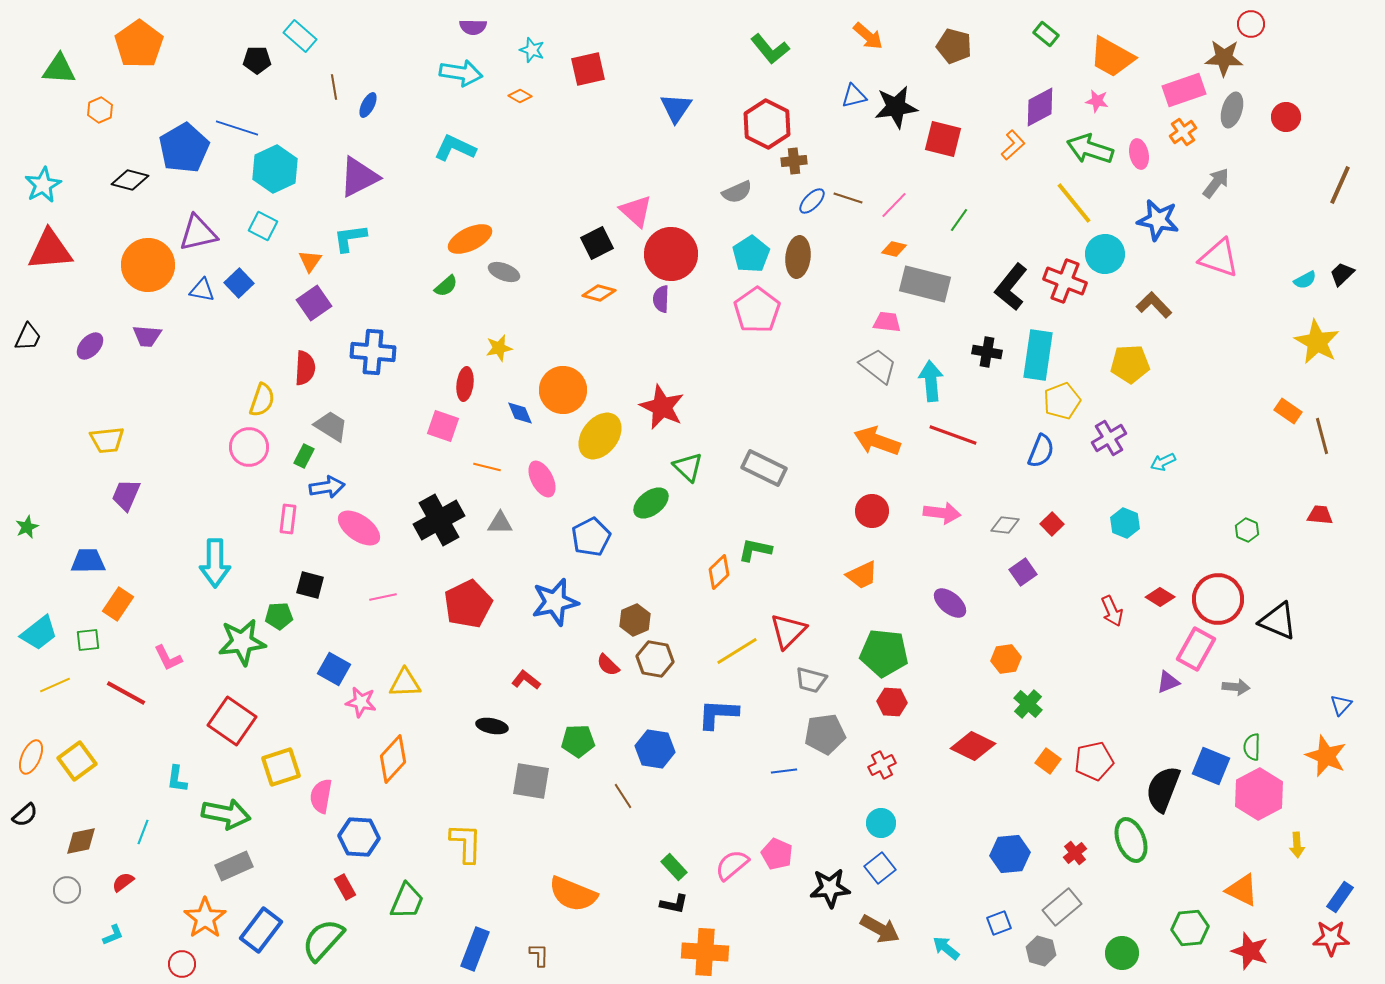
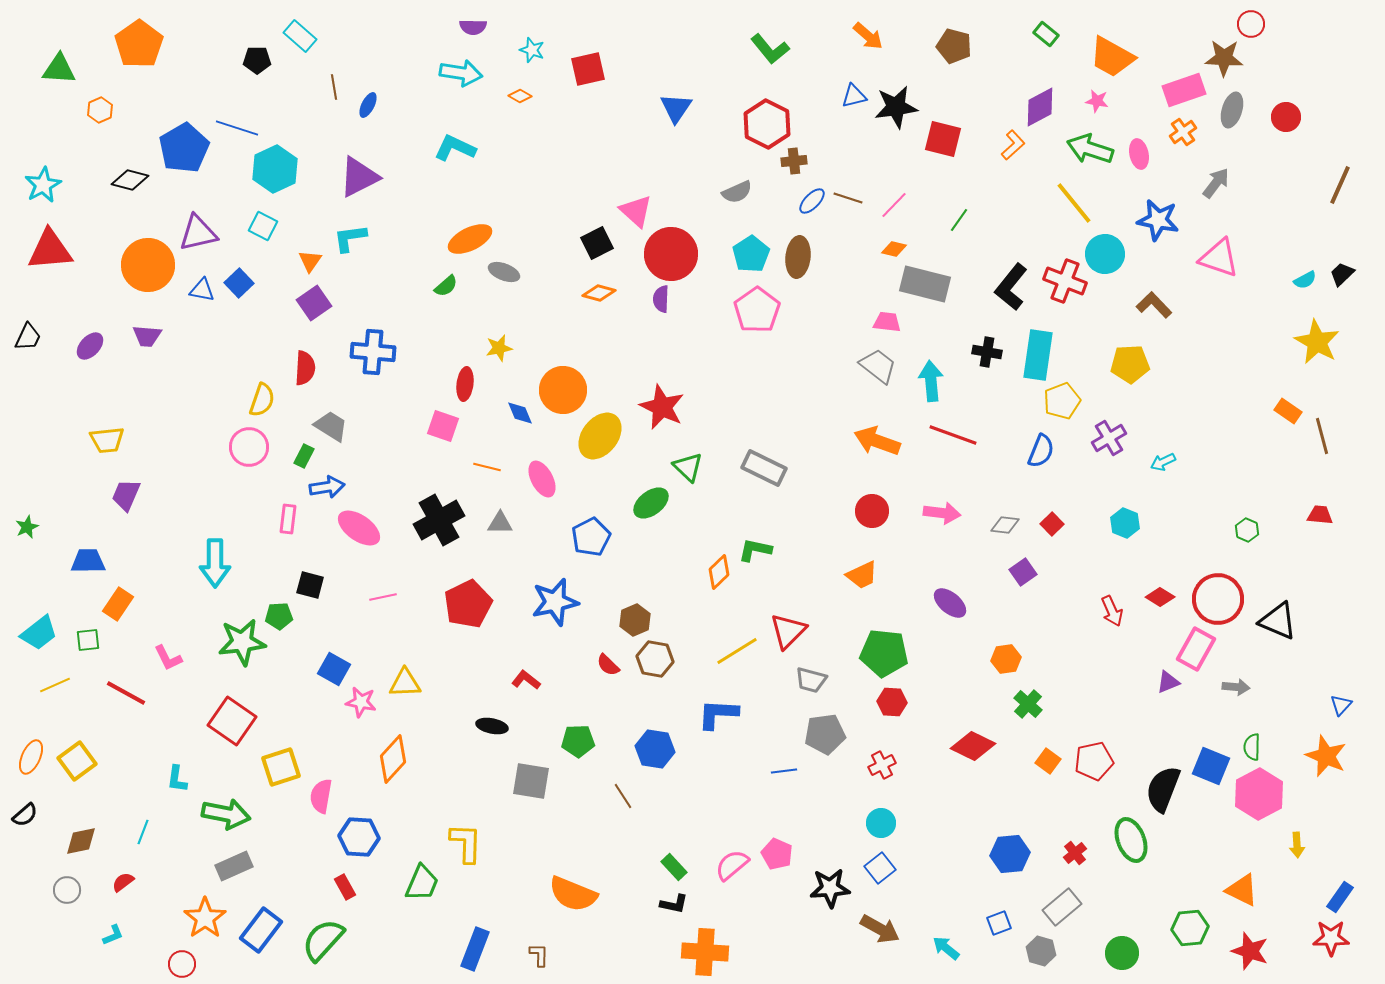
green trapezoid at (407, 901): moved 15 px right, 18 px up
